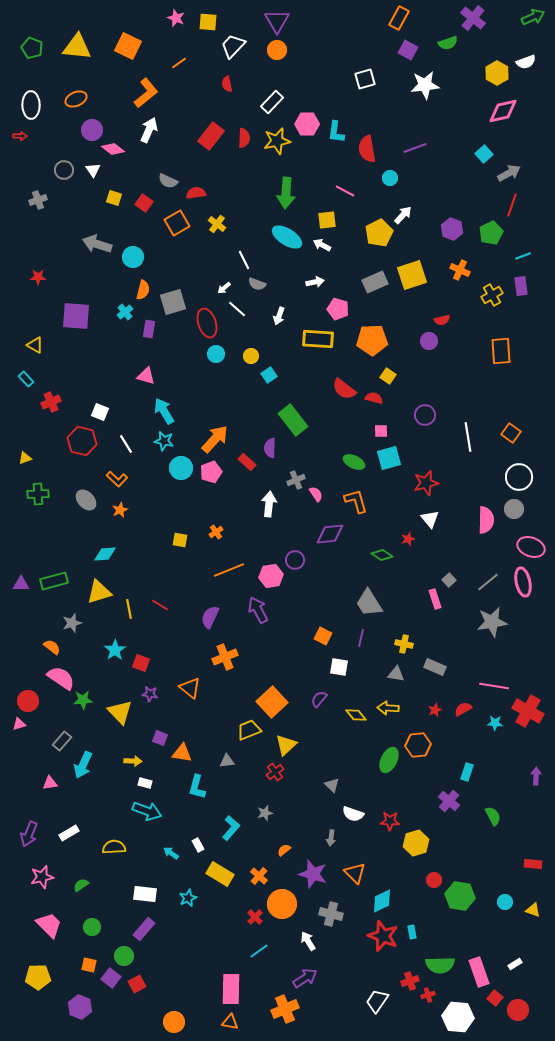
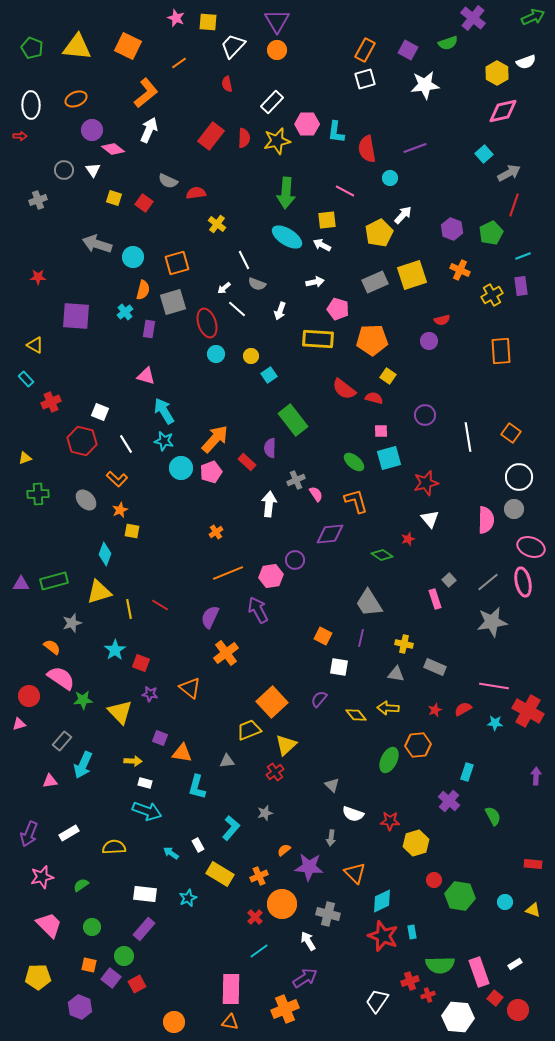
orange rectangle at (399, 18): moved 34 px left, 32 px down
red line at (512, 205): moved 2 px right
orange square at (177, 223): moved 40 px down; rotated 15 degrees clockwise
white arrow at (279, 316): moved 1 px right, 5 px up
green ellipse at (354, 462): rotated 15 degrees clockwise
yellow square at (180, 540): moved 48 px left, 9 px up
cyan diamond at (105, 554): rotated 65 degrees counterclockwise
orange line at (229, 570): moved 1 px left, 3 px down
orange cross at (225, 657): moved 1 px right, 4 px up; rotated 15 degrees counterclockwise
red circle at (28, 701): moved 1 px right, 5 px up
pink triangle at (50, 783): moved 2 px up
purple star at (313, 874): moved 4 px left, 7 px up; rotated 12 degrees counterclockwise
orange cross at (259, 876): rotated 24 degrees clockwise
gray cross at (331, 914): moved 3 px left
